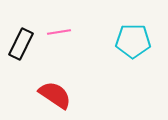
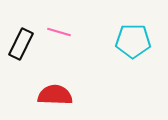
pink line: rotated 25 degrees clockwise
red semicircle: rotated 32 degrees counterclockwise
